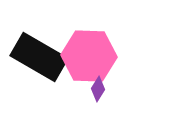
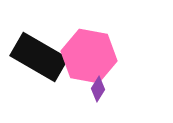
pink hexagon: rotated 8 degrees clockwise
